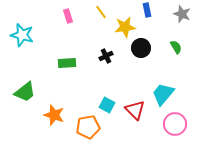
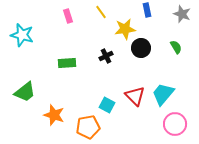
yellow star: moved 2 px down
red triangle: moved 14 px up
